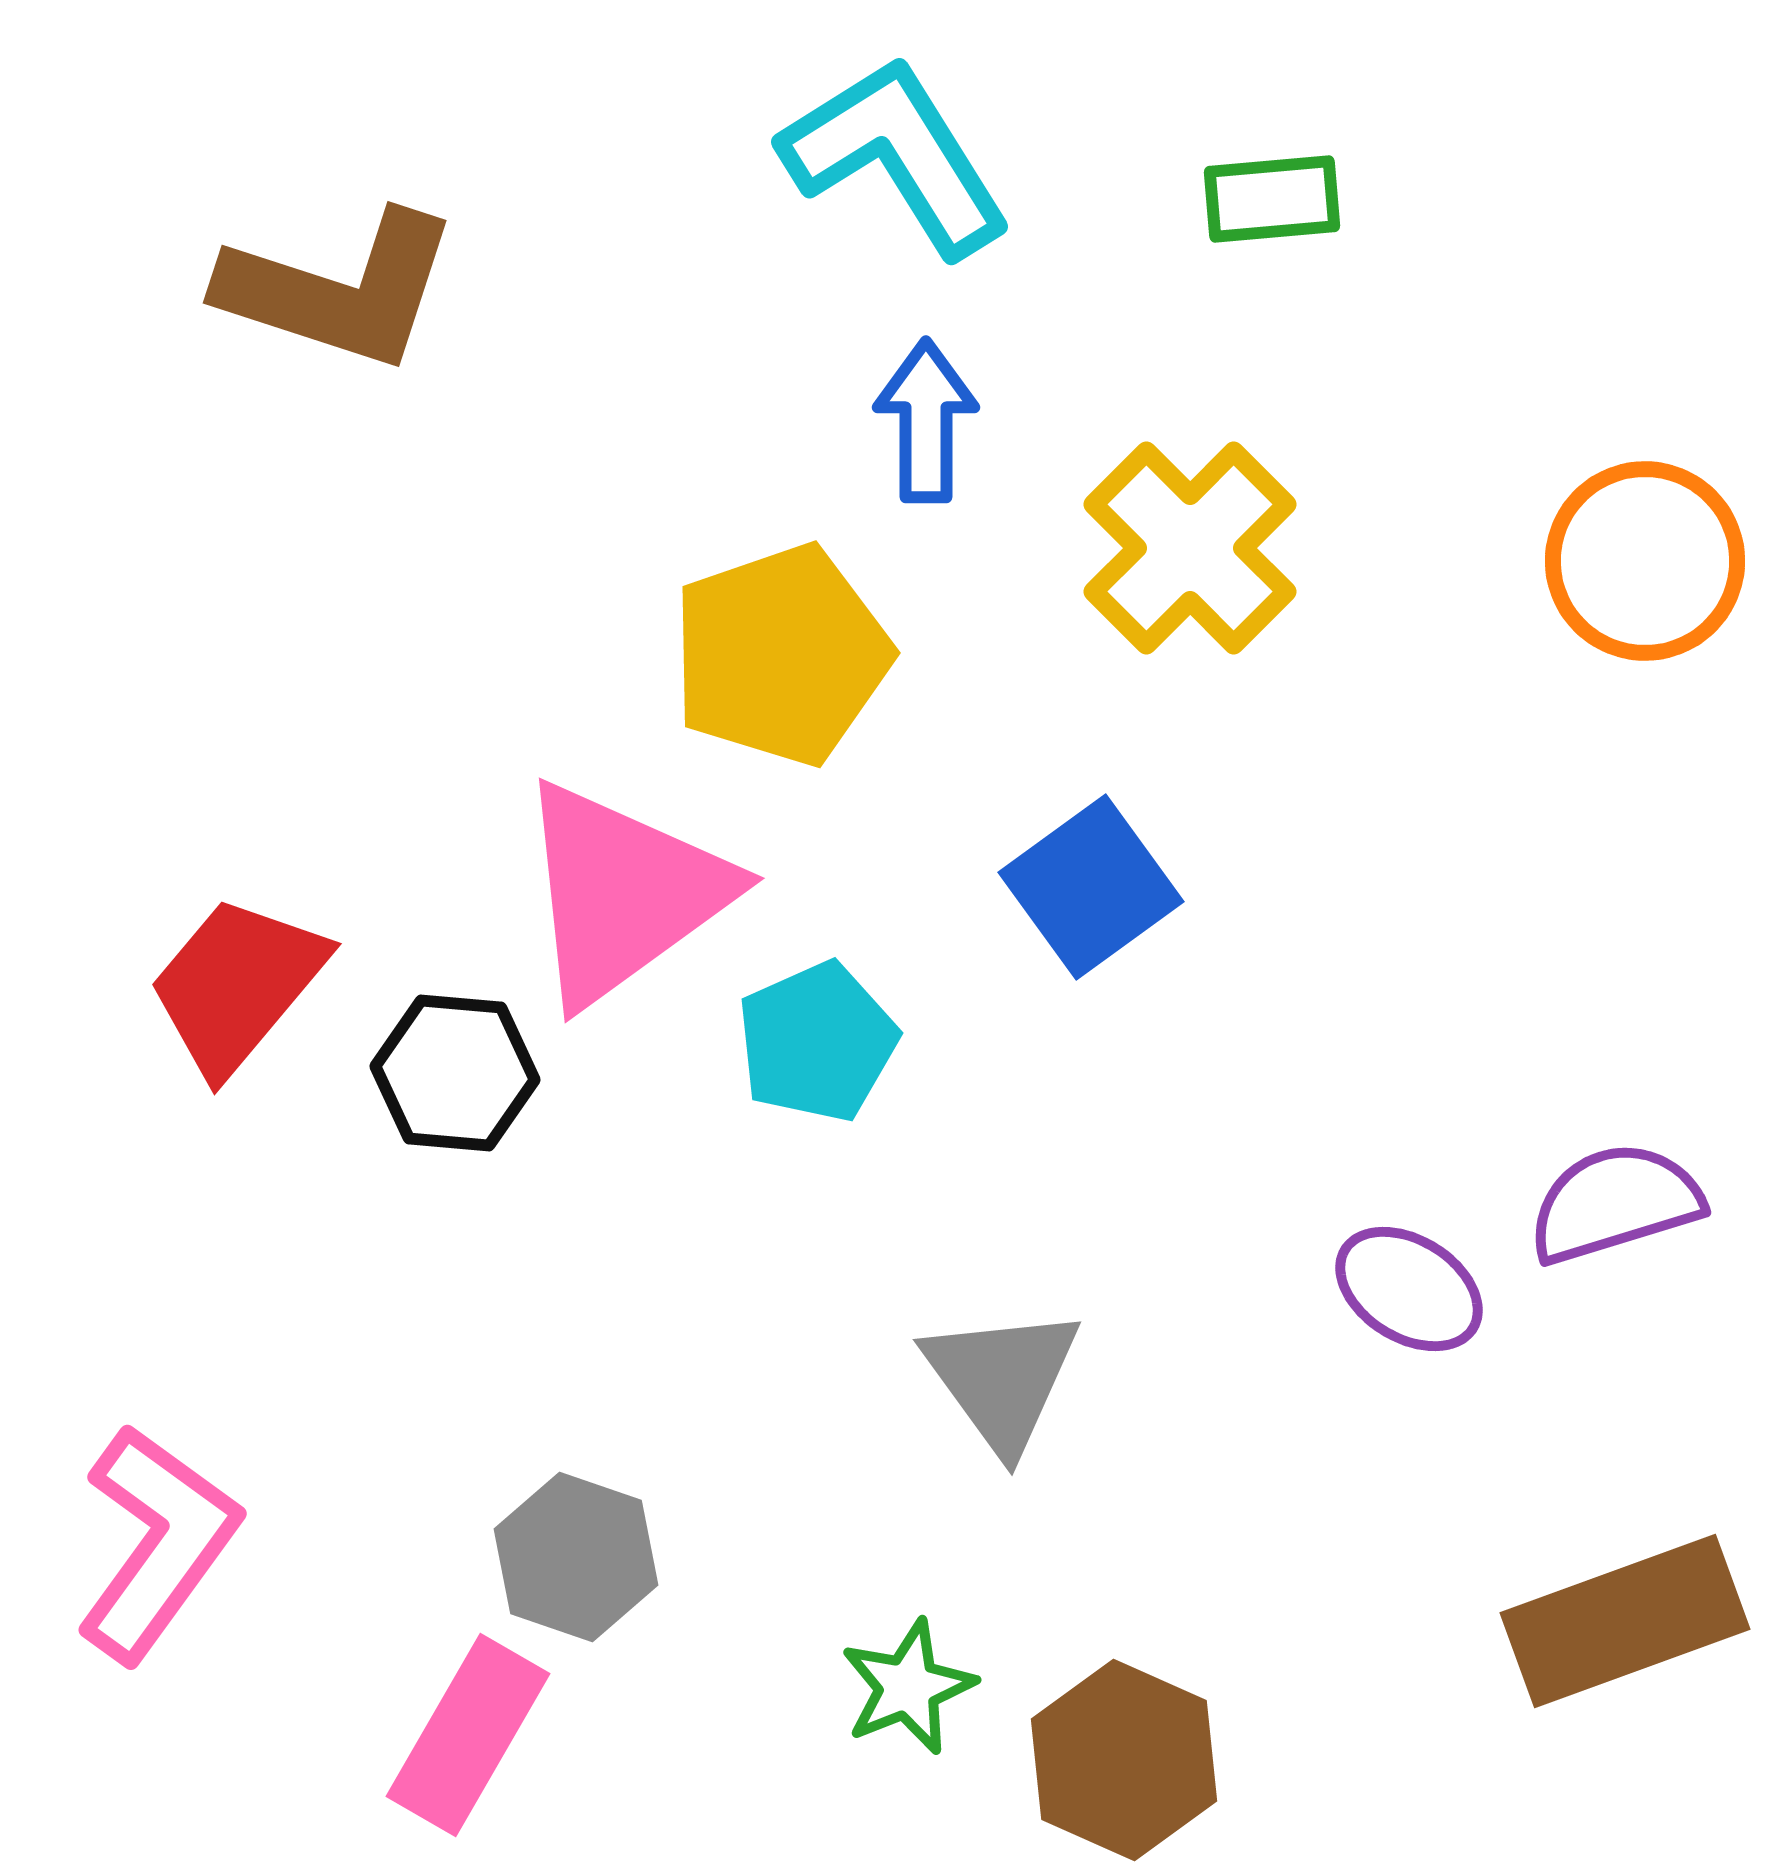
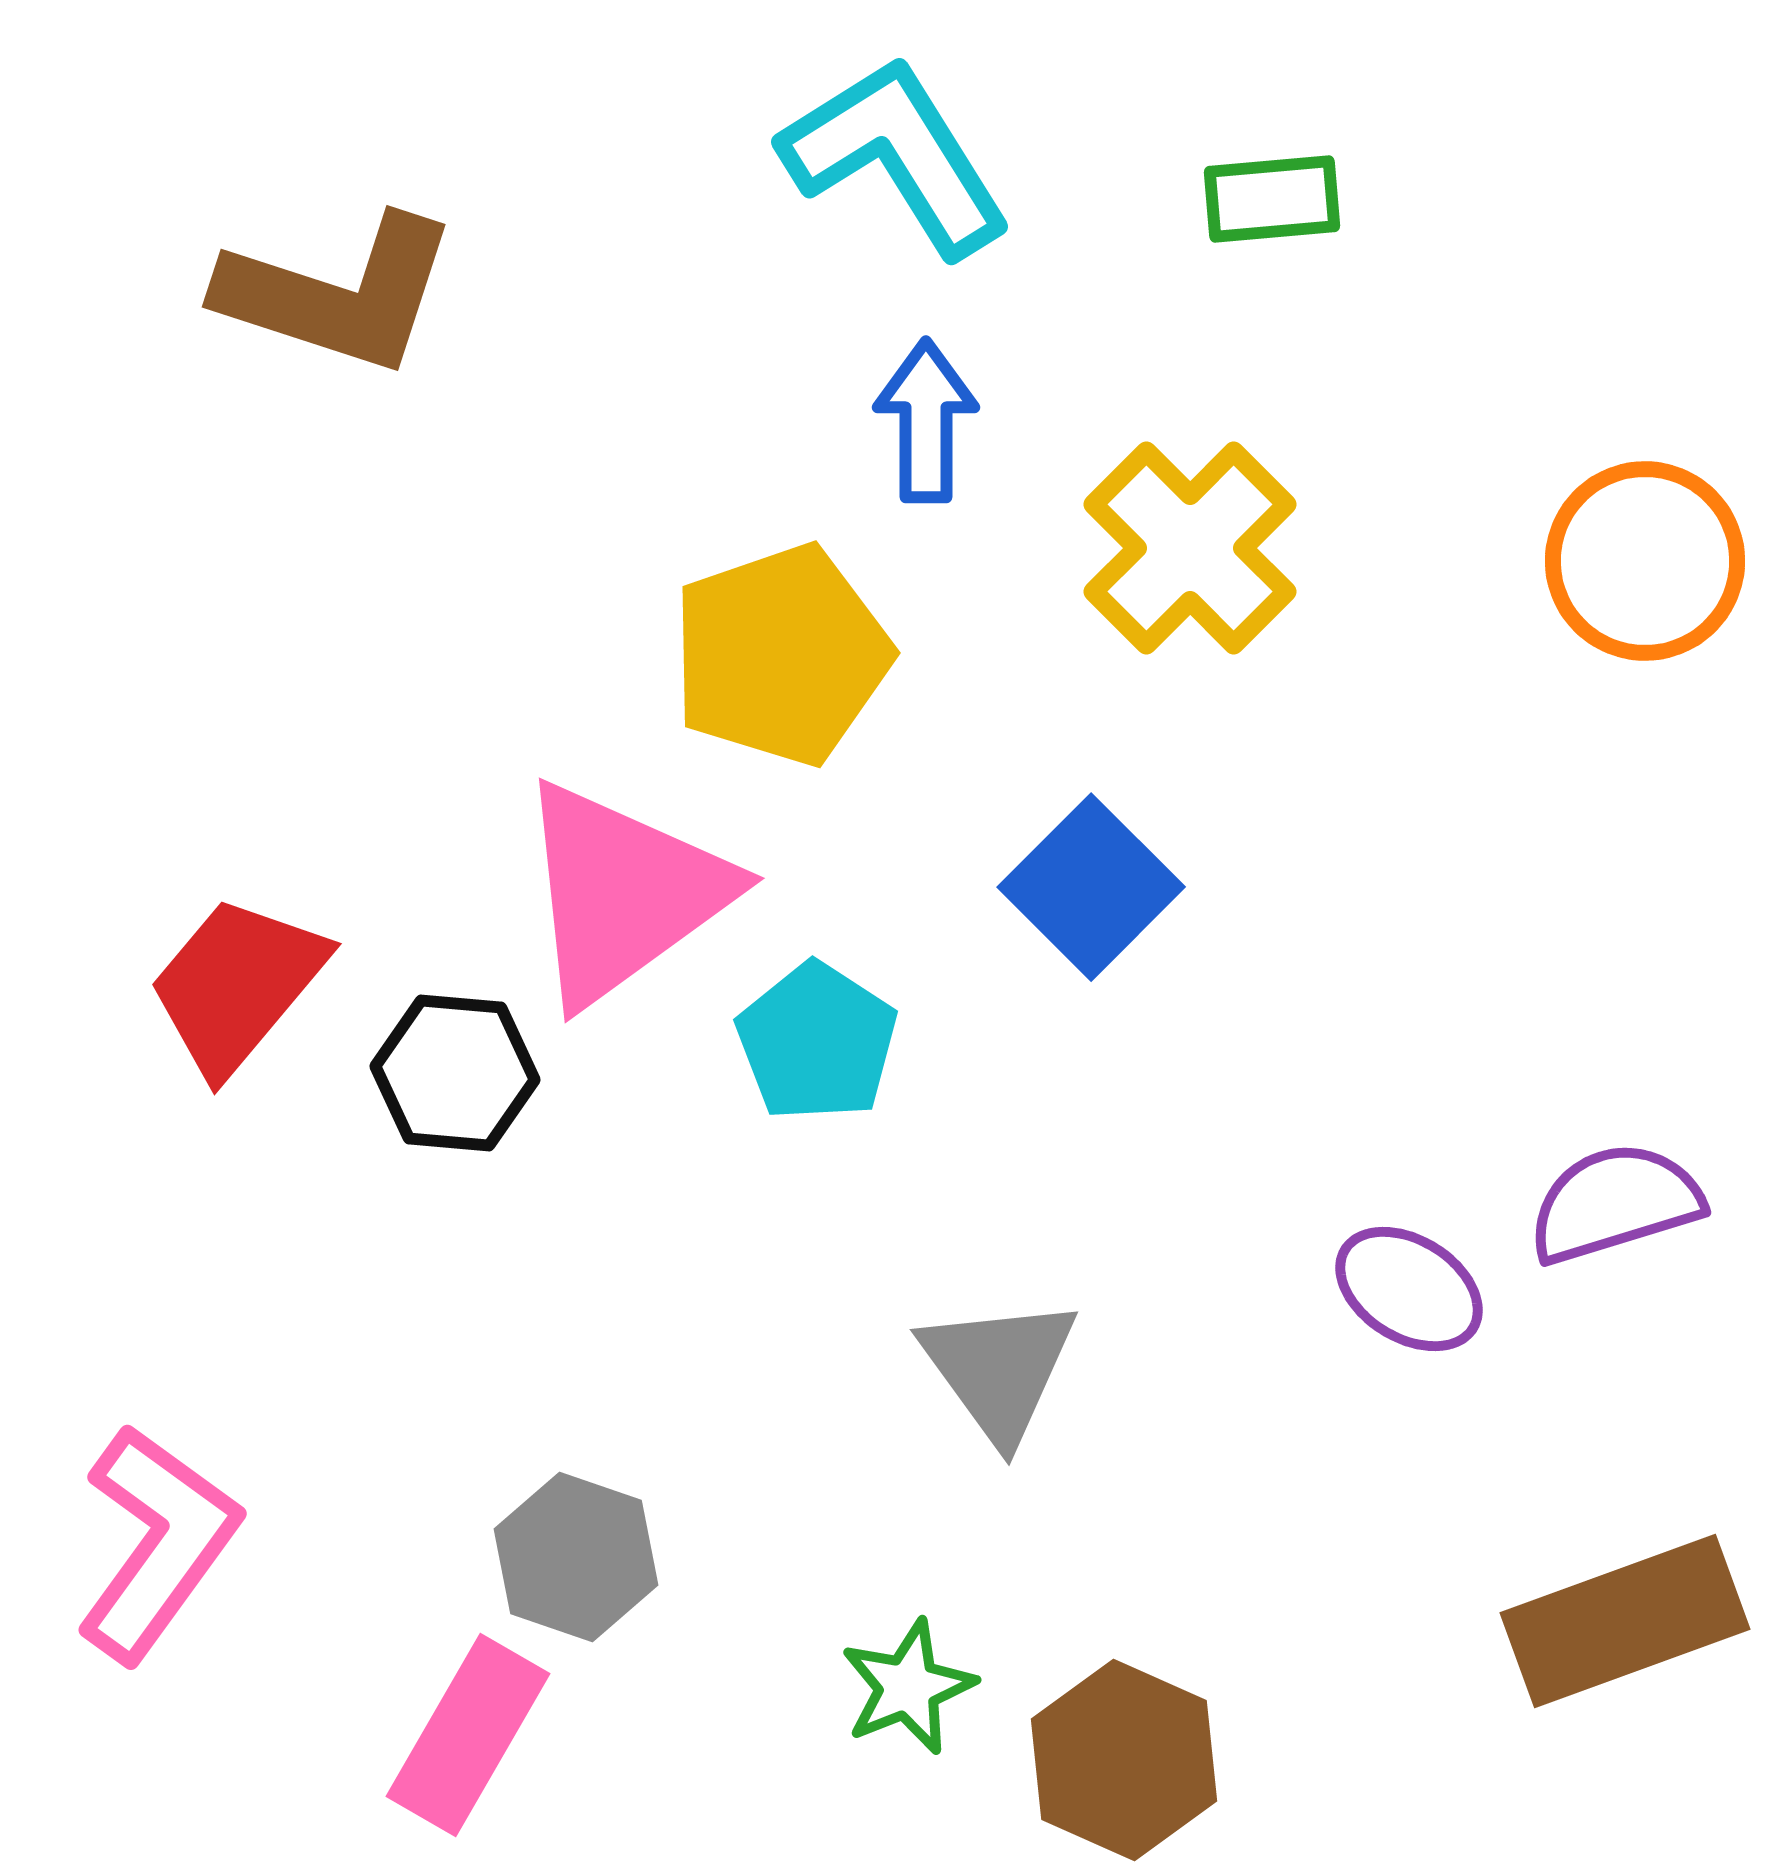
brown L-shape: moved 1 px left, 4 px down
blue square: rotated 9 degrees counterclockwise
cyan pentagon: rotated 15 degrees counterclockwise
gray triangle: moved 3 px left, 10 px up
